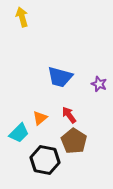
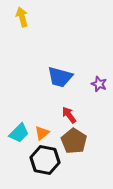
orange triangle: moved 2 px right, 15 px down
